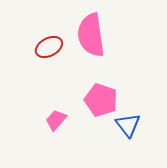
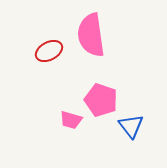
red ellipse: moved 4 px down
pink trapezoid: moved 15 px right; rotated 115 degrees counterclockwise
blue triangle: moved 3 px right, 1 px down
